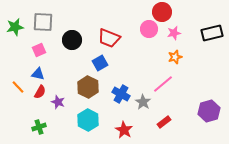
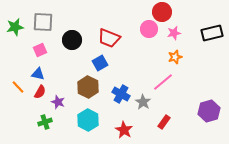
pink square: moved 1 px right
pink line: moved 2 px up
red rectangle: rotated 16 degrees counterclockwise
green cross: moved 6 px right, 5 px up
